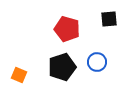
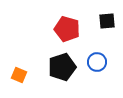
black square: moved 2 px left, 2 px down
